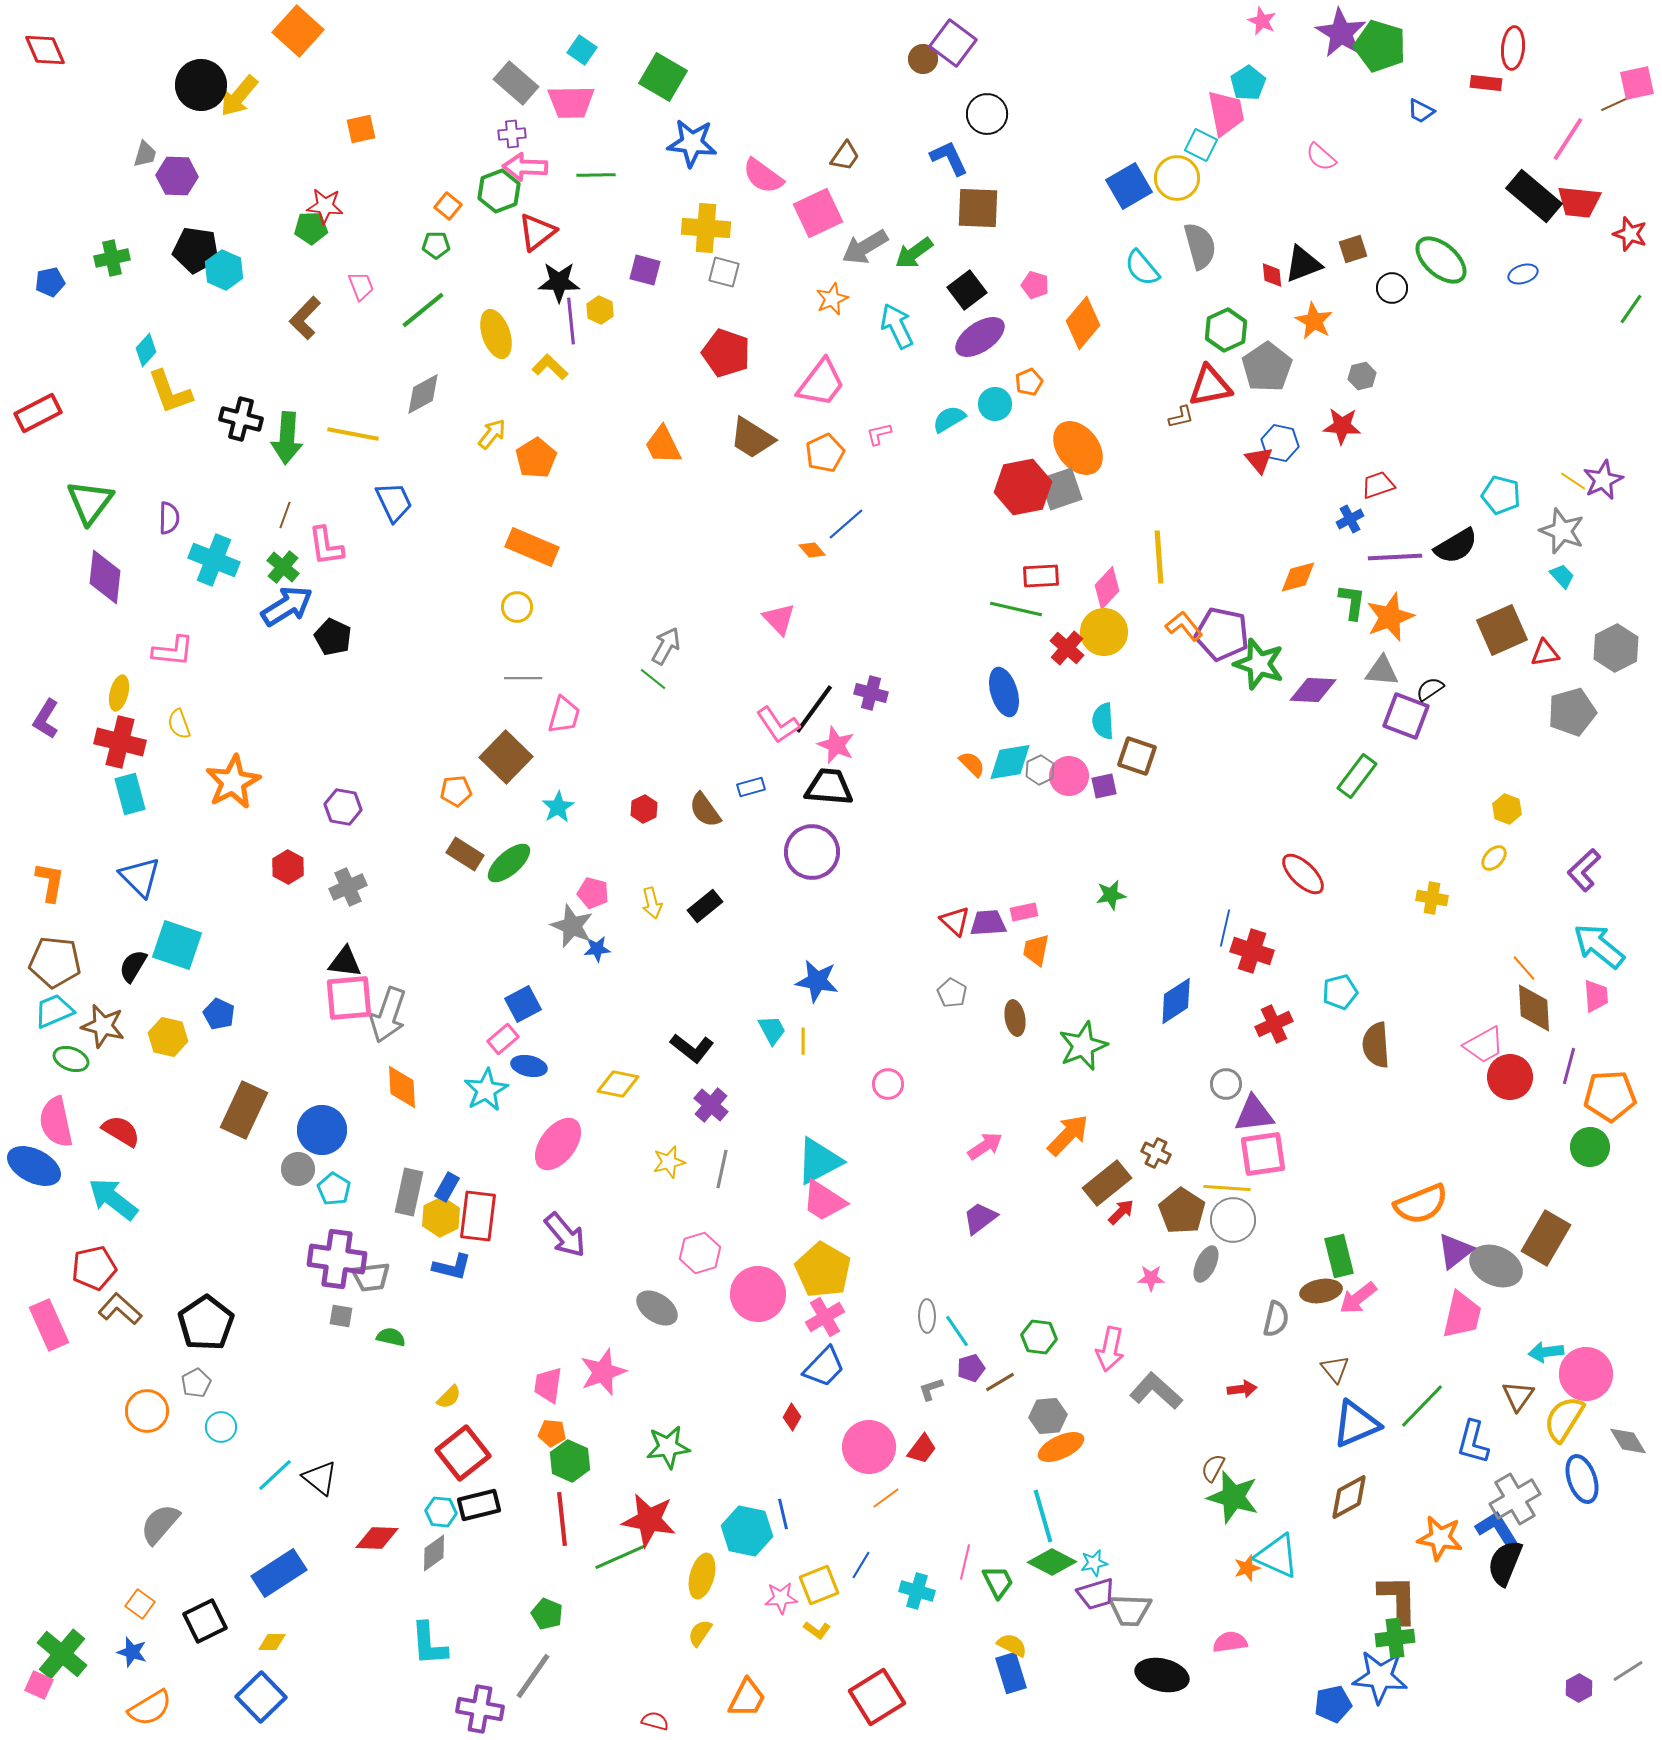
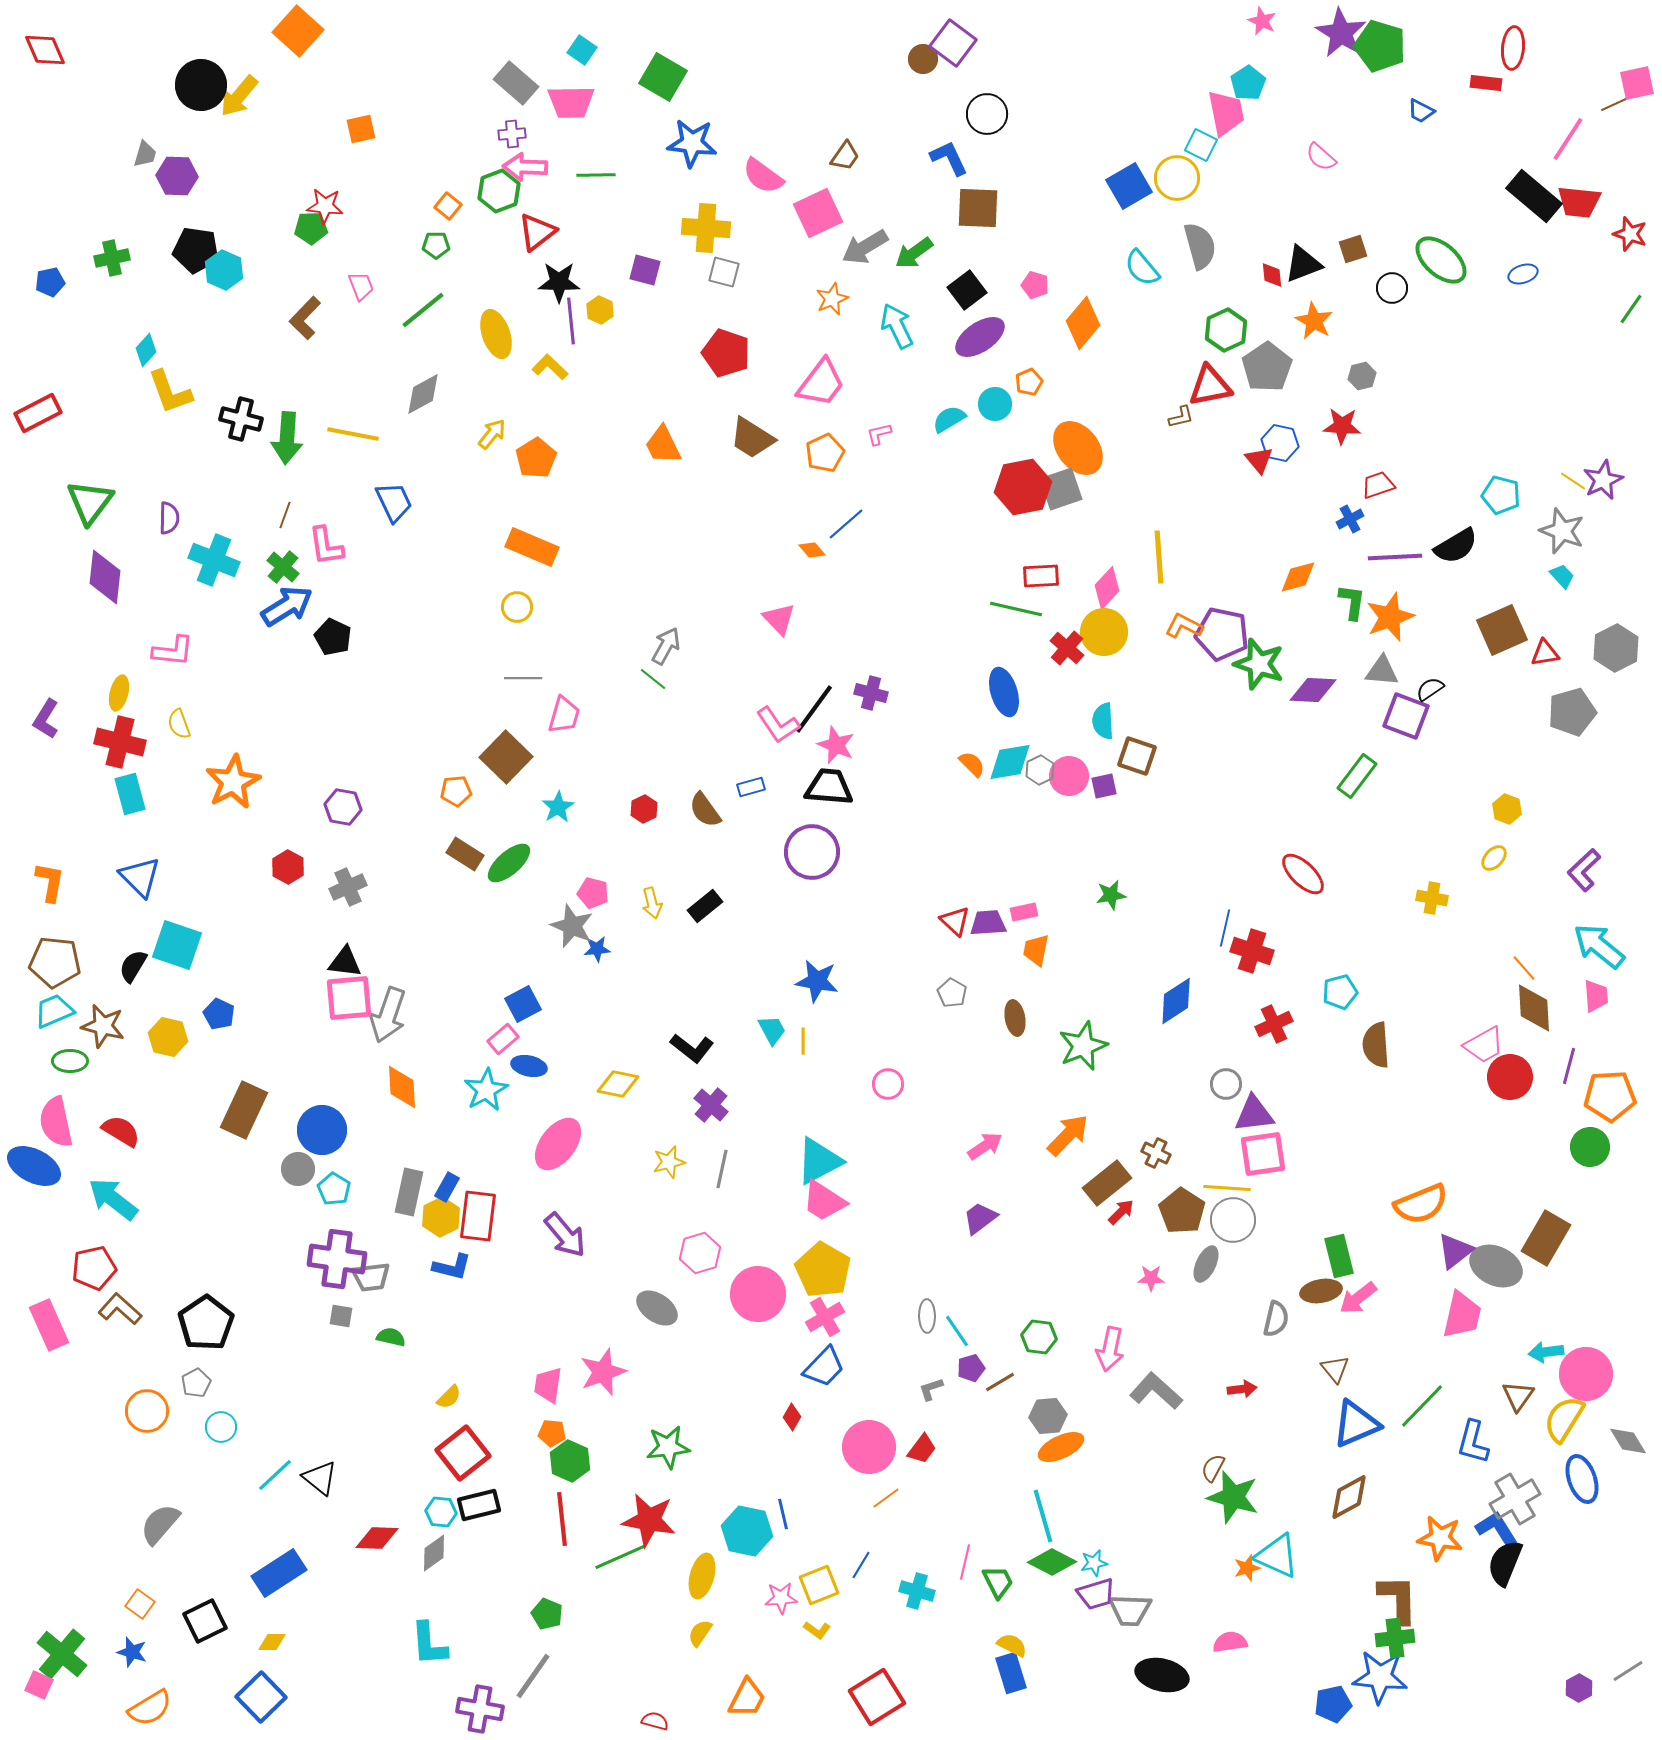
orange L-shape at (1184, 626): rotated 24 degrees counterclockwise
green ellipse at (71, 1059): moved 1 px left, 2 px down; rotated 20 degrees counterclockwise
